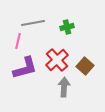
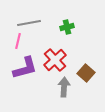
gray line: moved 4 px left
red cross: moved 2 px left
brown square: moved 1 px right, 7 px down
